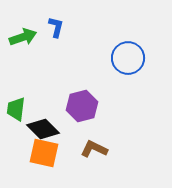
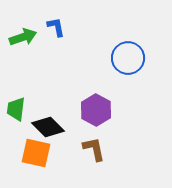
blue L-shape: rotated 25 degrees counterclockwise
purple hexagon: moved 14 px right, 4 px down; rotated 16 degrees counterclockwise
black diamond: moved 5 px right, 2 px up
brown L-shape: rotated 52 degrees clockwise
orange square: moved 8 px left
